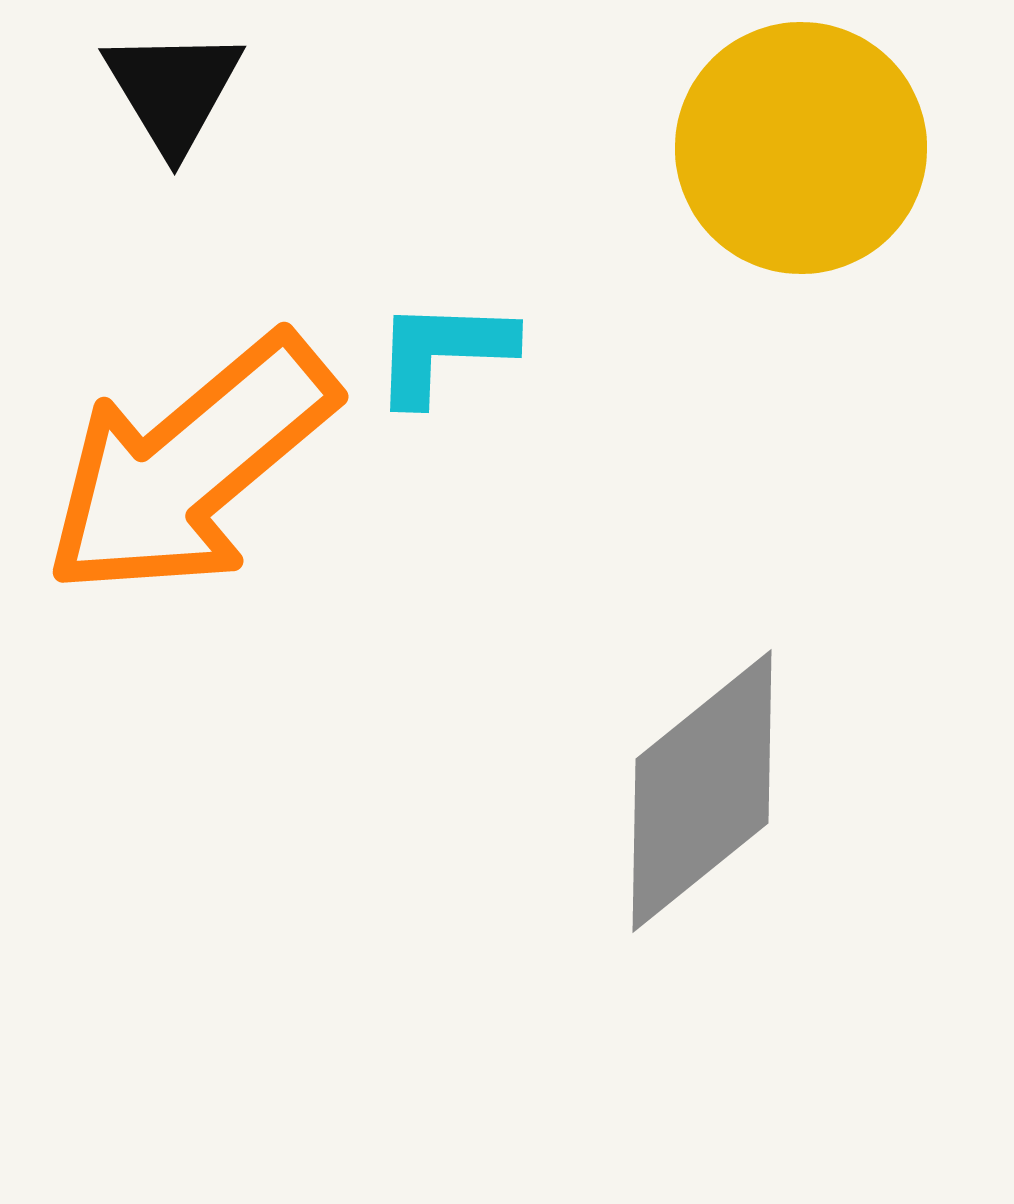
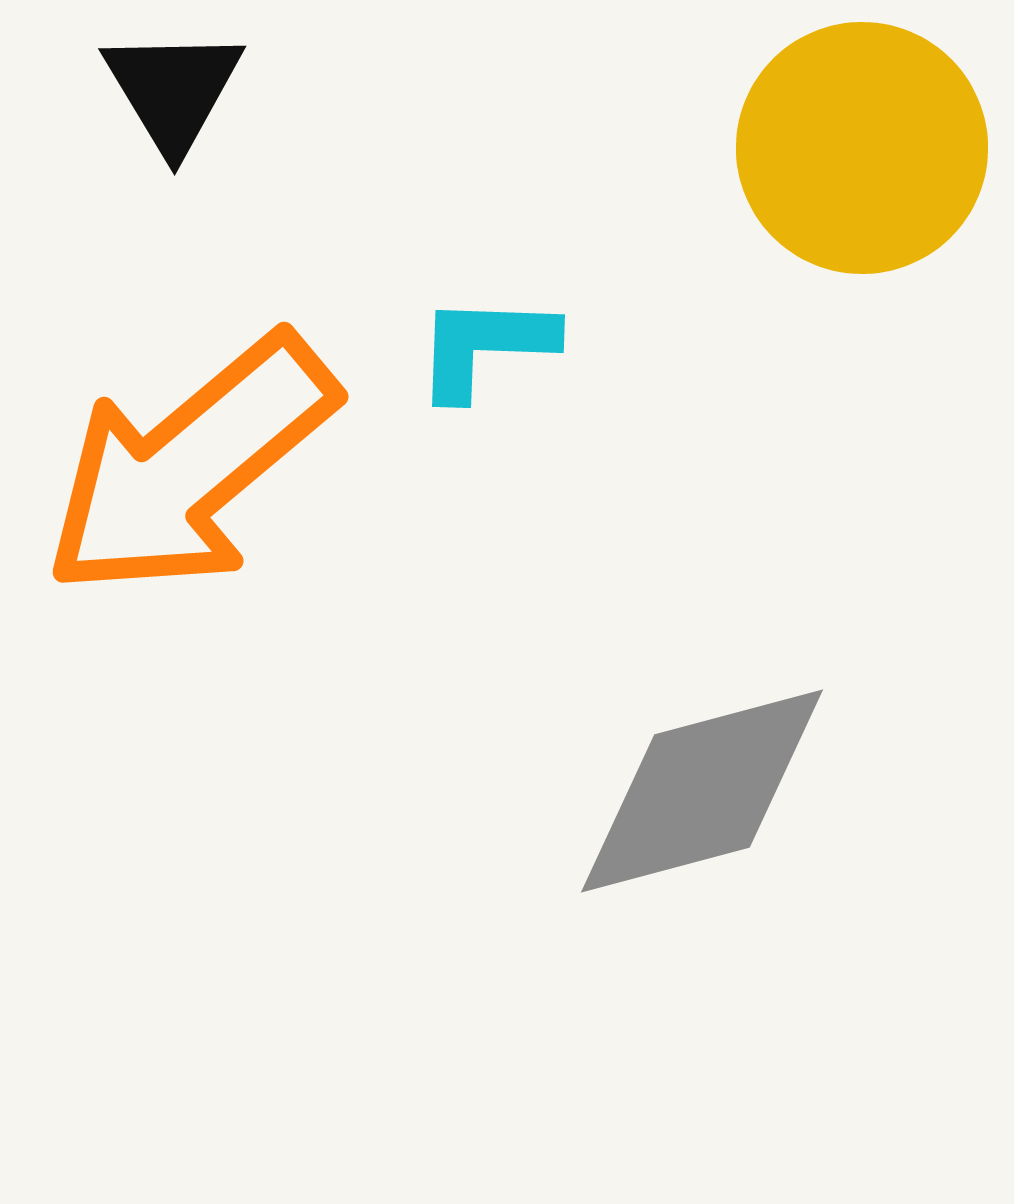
yellow circle: moved 61 px right
cyan L-shape: moved 42 px right, 5 px up
gray diamond: rotated 24 degrees clockwise
